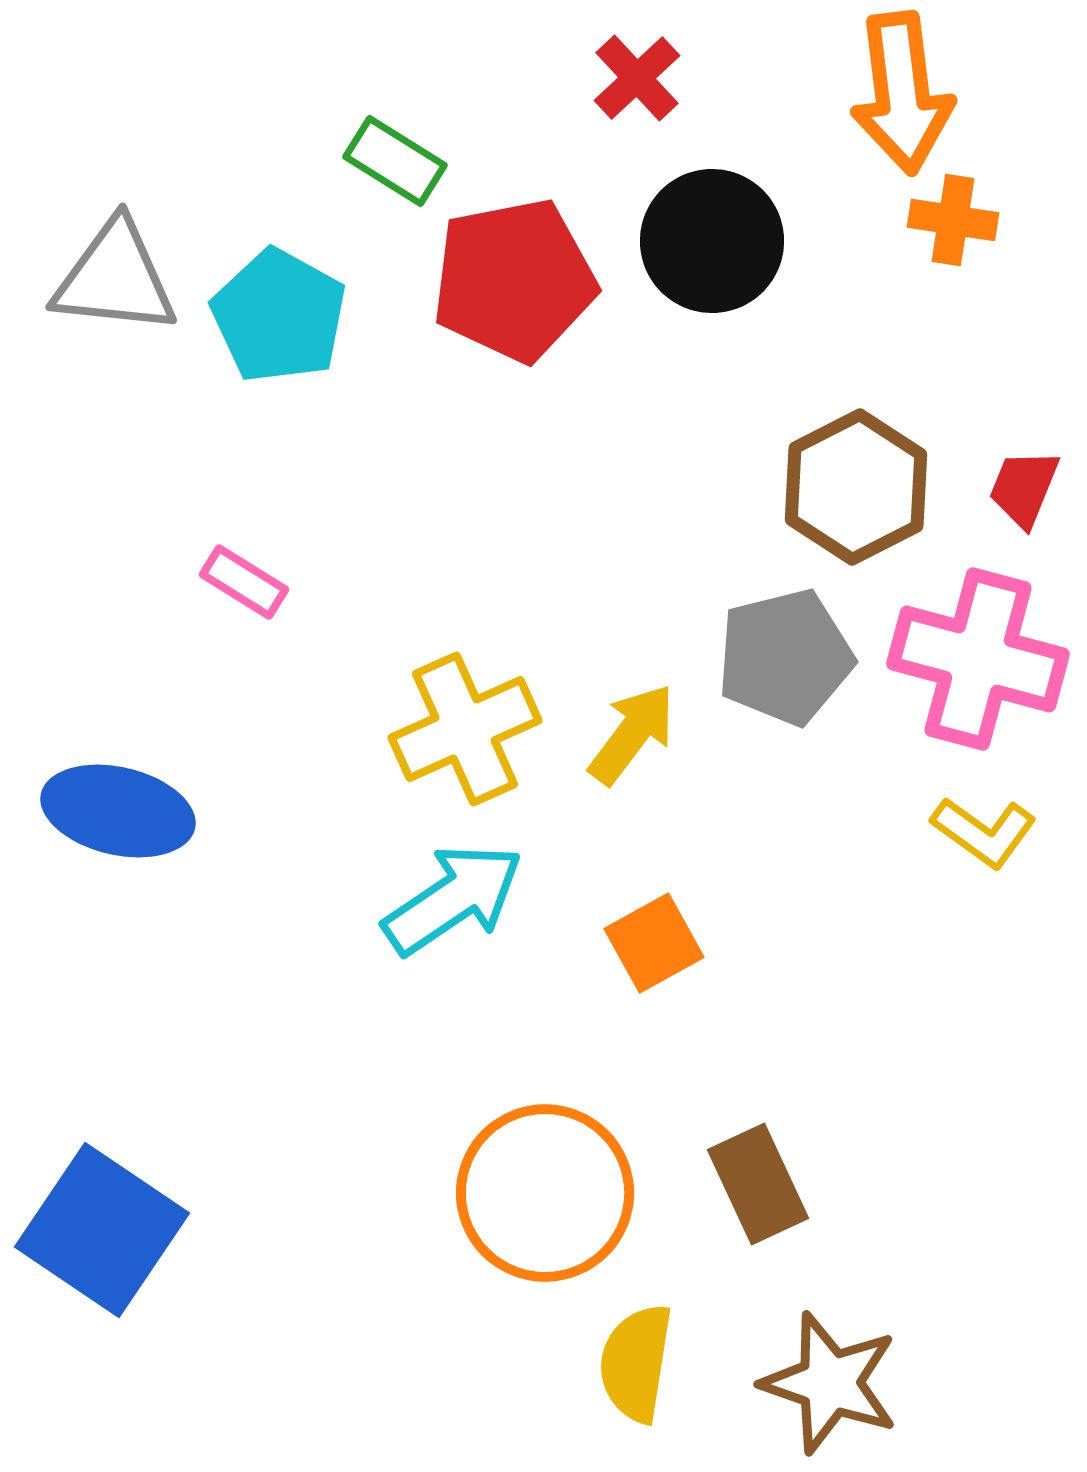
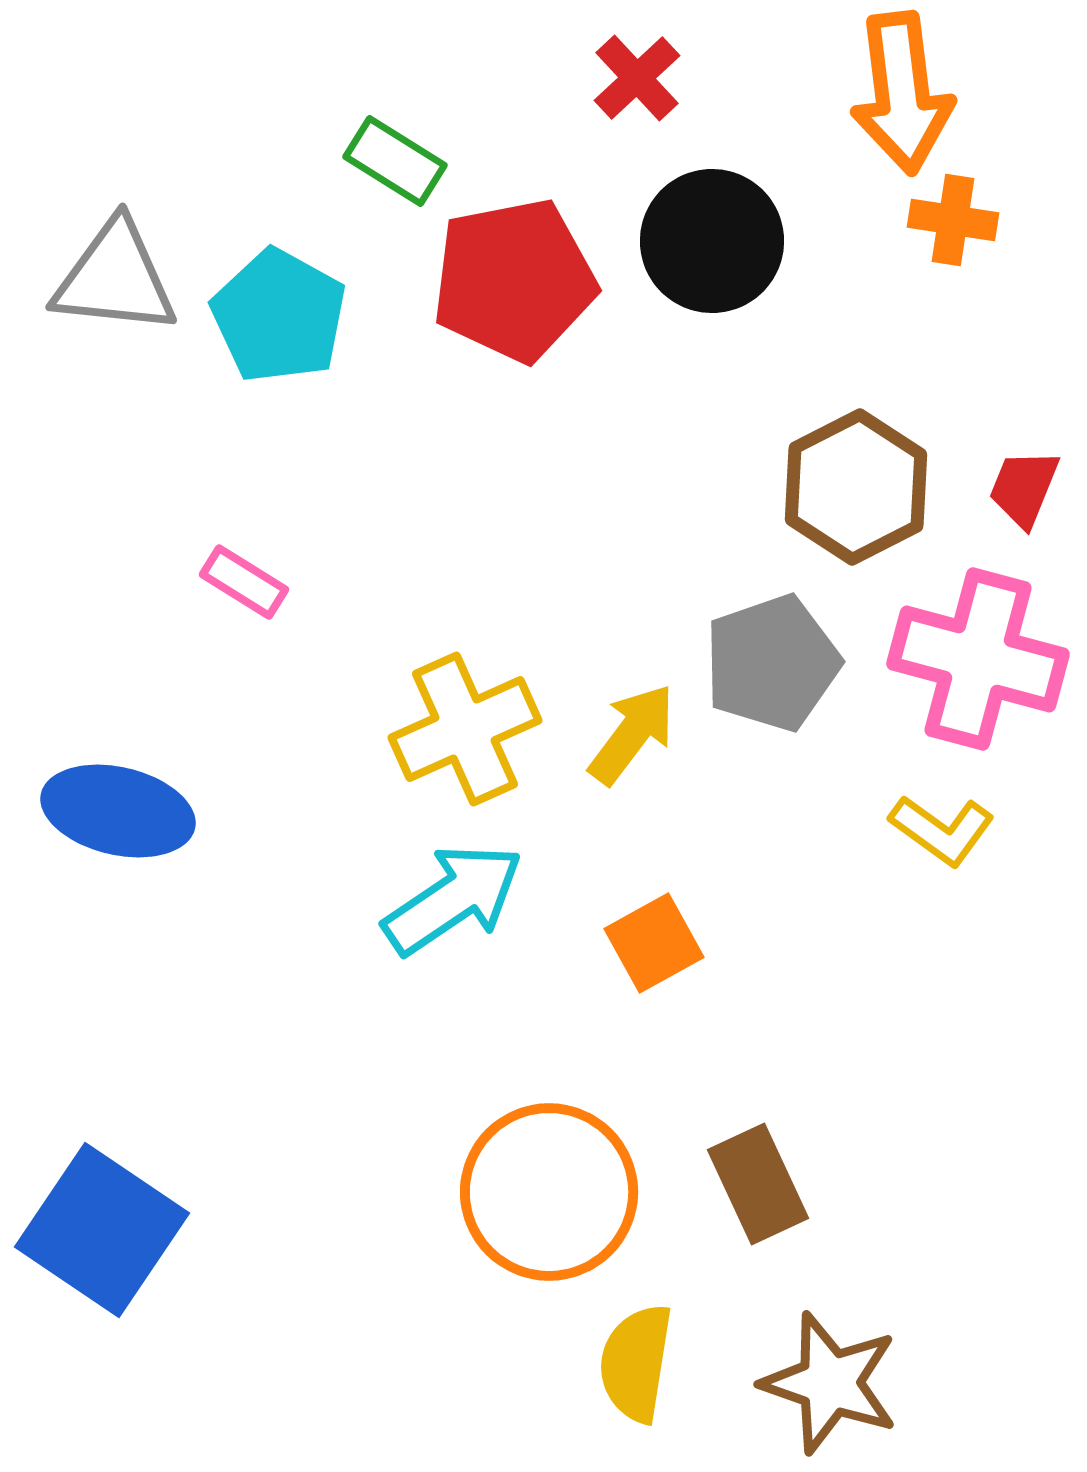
gray pentagon: moved 13 px left, 6 px down; rotated 5 degrees counterclockwise
yellow L-shape: moved 42 px left, 2 px up
orange circle: moved 4 px right, 1 px up
